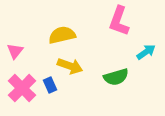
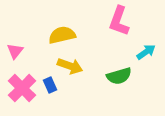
green semicircle: moved 3 px right, 1 px up
